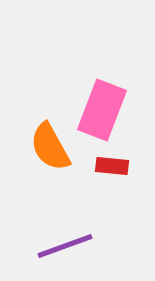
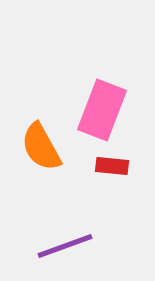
orange semicircle: moved 9 px left
